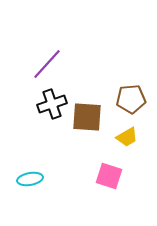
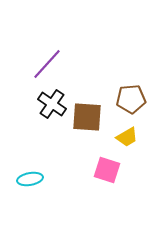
black cross: rotated 36 degrees counterclockwise
pink square: moved 2 px left, 6 px up
